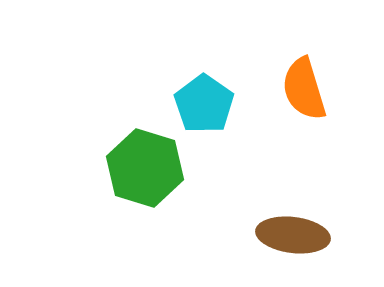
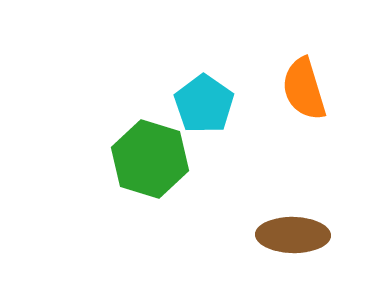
green hexagon: moved 5 px right, 9 px up
brown ellipse: rotated 6 degrees counterclockwise
